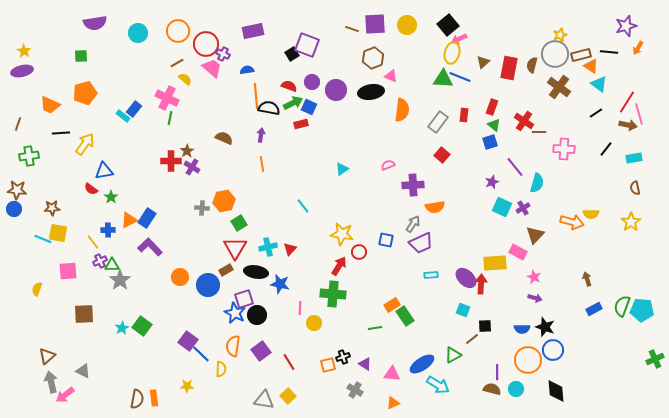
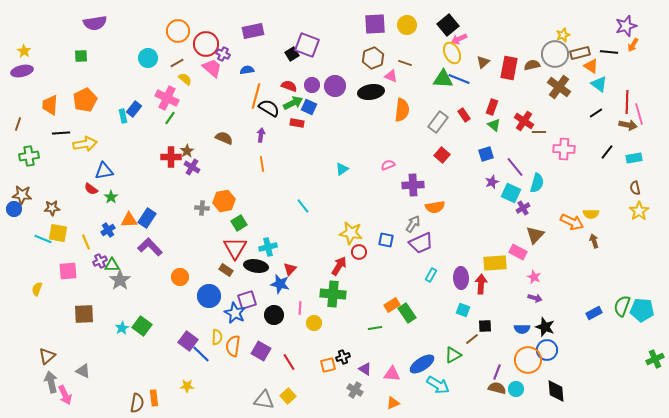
brown line at (352, 29): moved 53 px right, 34 px down
cyan circle at (138, 33): moved 10 px right, 25 px down
yellow star at (560, 35): moved 3 px right
orange arrow at (638, 48): moved 5 px left, 3 px up
yellow ellipse at (452, 53): rotated 40 degrees counterclockwise
brown rectangle at (581, 55): moved 1 px left, 2 px up
brown semicircle at (532, 65): rotated 63 degrees clockwise
blue line at (460, 77): moved 1 px left, 2 px down
purple circle at (312, 82): moved 3 px down
purple circle at (336, 90): moved 1 px left, 4 px up
orange pentagon at (85, 93): moved 7 px down; rotated 10 degrees counterclockwise
orange line at (256, 96): rotated 20 degrees clockwise
red line at (627, 102): rotated 30 degrees counterclockwise
orange trapezoid at (50, 105): rotated 70 degrees clockwise
black semicircle at (269, 108): rotated 20 degrees clockwise
red rectangle at (464, 115): rotated 40 degrees counterclockwise
cyan rectangle at (123, 116): rotated 40 degrees clockwise
green line at (170, 118): rotated 24 degrees clockwise
red rectangle at (301, 124): moved 4 px left, 1 px up; rotated 24 degrees clockwise
blue square at (490, 142): moved 4 px left, 12 px down
yellow arrow at (85, 144): rotated 45 degrees clockwise
black line at (606, 149): moved 1 px right, 3 px down
red cross at (171, 161): moved 4 px up
brown star at (17, 190): moved 5 px right, 5 px down
cyan square at (502, 207): moved 9 px right, 14 px up
orange triangle at (129, 220): rotated 24 degrees clockwise
orange arrow at (572, 222): rotated 10 degrees clockwise
yellow star at (631, 222): moved 8 px right, 11 px up
blue cross at (108, 230): rotated 32 degrees counterclockwise
yellow star at (342, 234): moved 9 px right, 1 px up
yellow line at (93, 242): moved 7 px left; rotated 14 degrees clockwise
red triangle at (290, 249): moved 20 px down
brown rectangle at (226, 270): rotated 64 degrees clockwise
black ellipse at (256, 272): moved 6 px up
cyan rectangle at (431, 275): rotated 56 degrees counterclockwise
purple ellipse at (466, 278): moved 5 px left; rotated 45 degrees clockwise
brown arrow at (587, 279): moved 7 px right, 38 px up
blue circle at (208, 285): moved 1 px right, 11 px down
purple square at (244, 299): moved 3 px right, 1 px down
blue rectangle at (594, 309): moved 4 px down
black circle at (257, 315): moved 17 px right
green rectangle at (405, 316): moved 2 px right, 3 px up
blue circle at (553, 350): moved 6 px left
purple square at (261, 351): rotated 24 degrees counterclockwise
purple triangle at (365, 364): moved 5 px down
yellow semicircle at (221, 369): moved 4 px left, 32 px up
purple line at (497, 372): rotated 21 degrees clockwise
brown semicircle at (492, 389): moved 5 px right, 1 px up
pink arrow at (65, 395): rotated 78 degrees counterclockwise
brown semicircle at (137, 399): moved 4 px down
